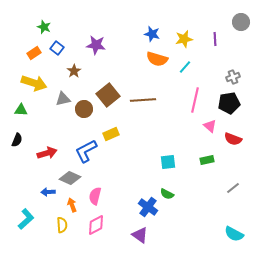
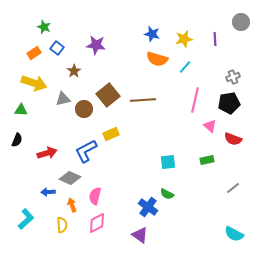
pink diamond: moved 1 px right, 2 px up
